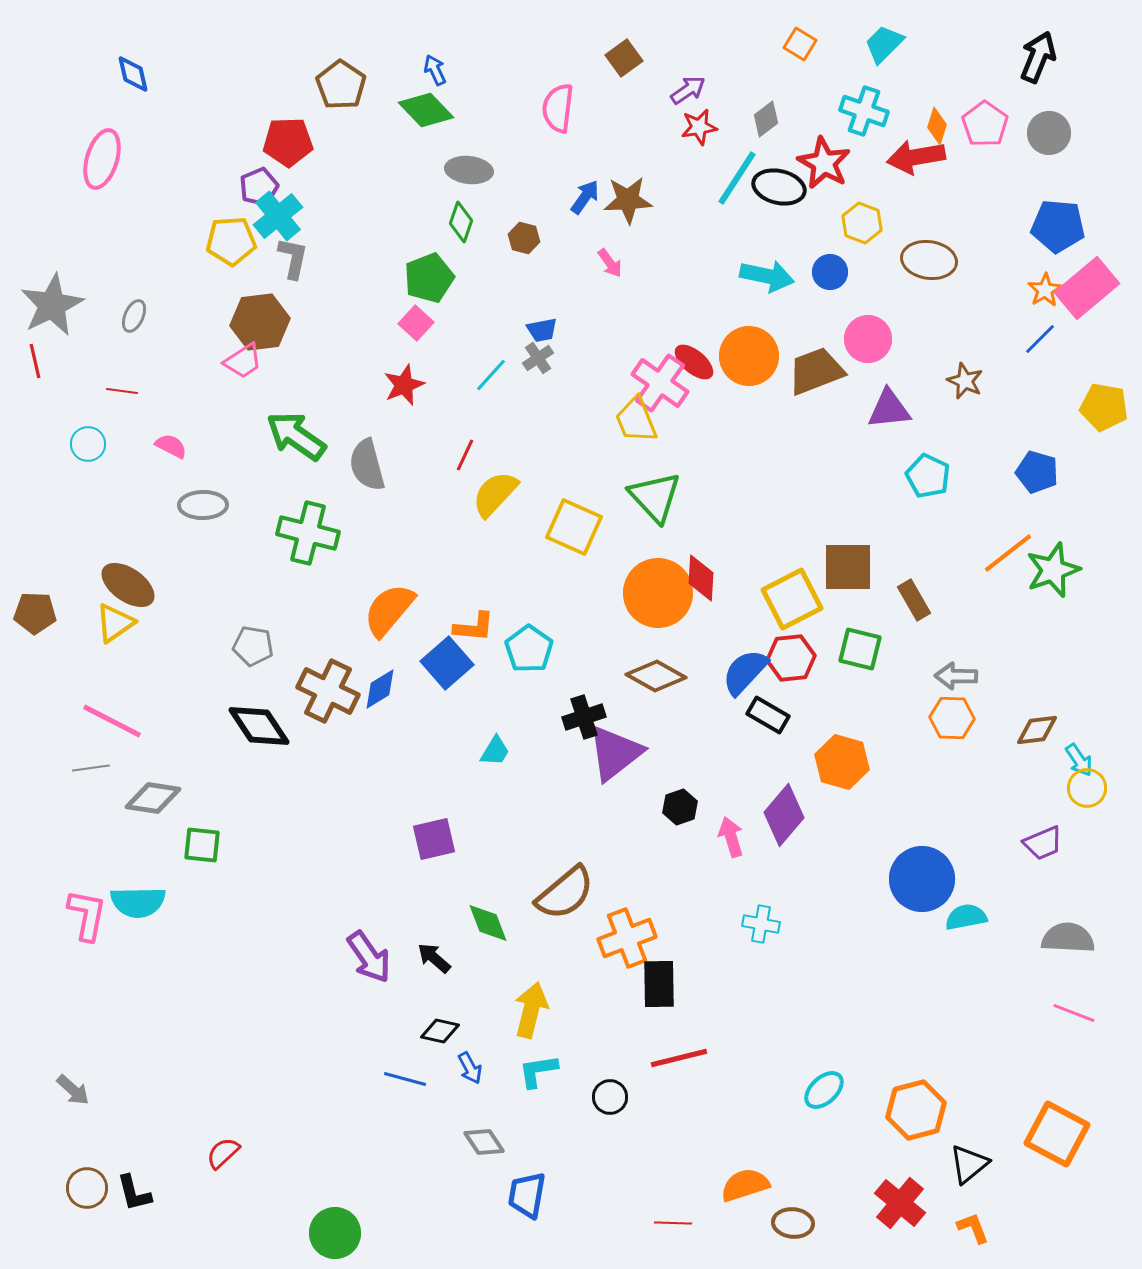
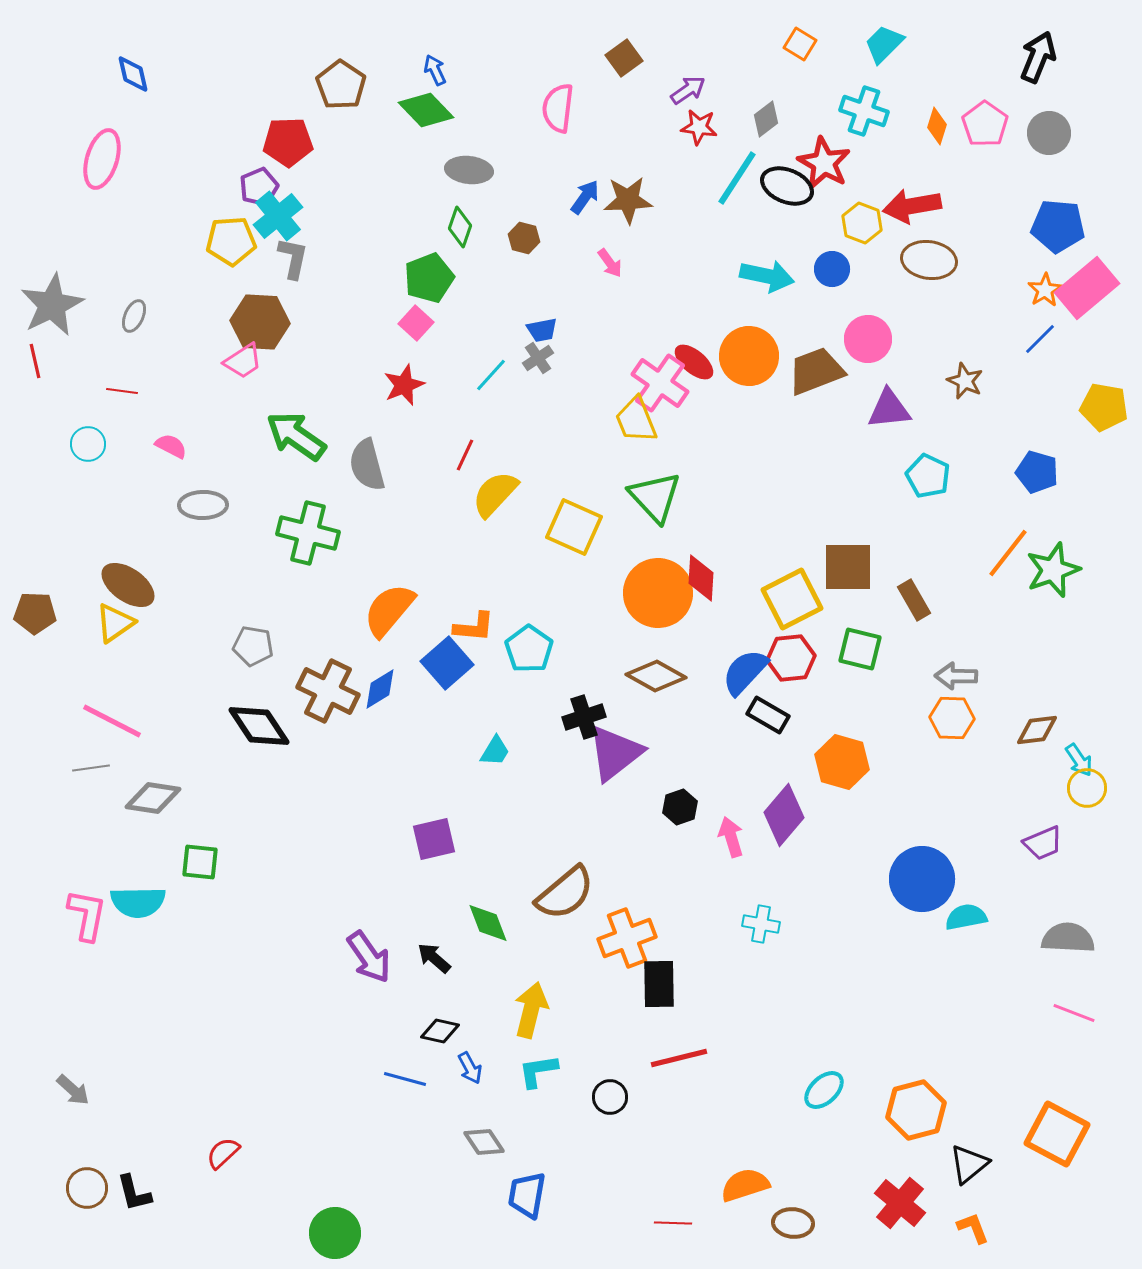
red star at (699, 127): rotated 18 degrees clockwise
red arrow at (916, 157): moved 4 px left, 49 px down
black ellipse at (779, 187): moved 8 px right, 1 px up; rotated 9 degrees clockwise
green diamond at (461, 222): moved 1 px left, 5 px down
blue circle at (830, 272): moved 2 px right, 3 px up
brown hexagon at (260, 322): rotated 10 degrees clockwise
orange line at (1008, 553): rotated 14 degrees counterclockwise
green square at (202, 845): moved 2 px left, 17 px down
